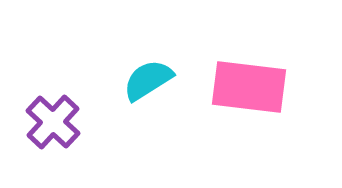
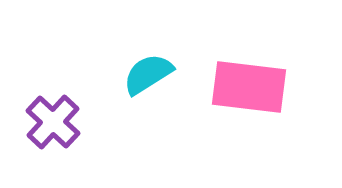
cyan semicircle: moved 6 px up
